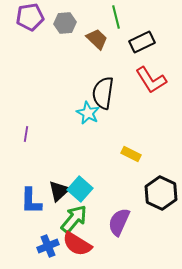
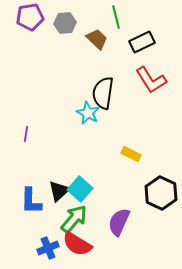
blue cross: moved 2 px down
